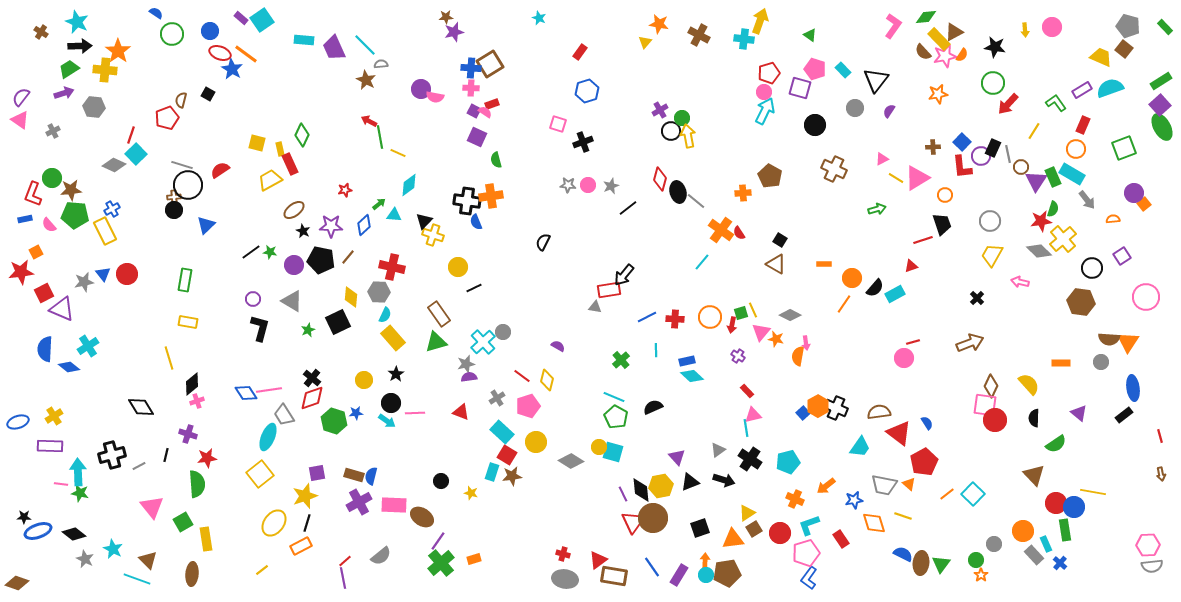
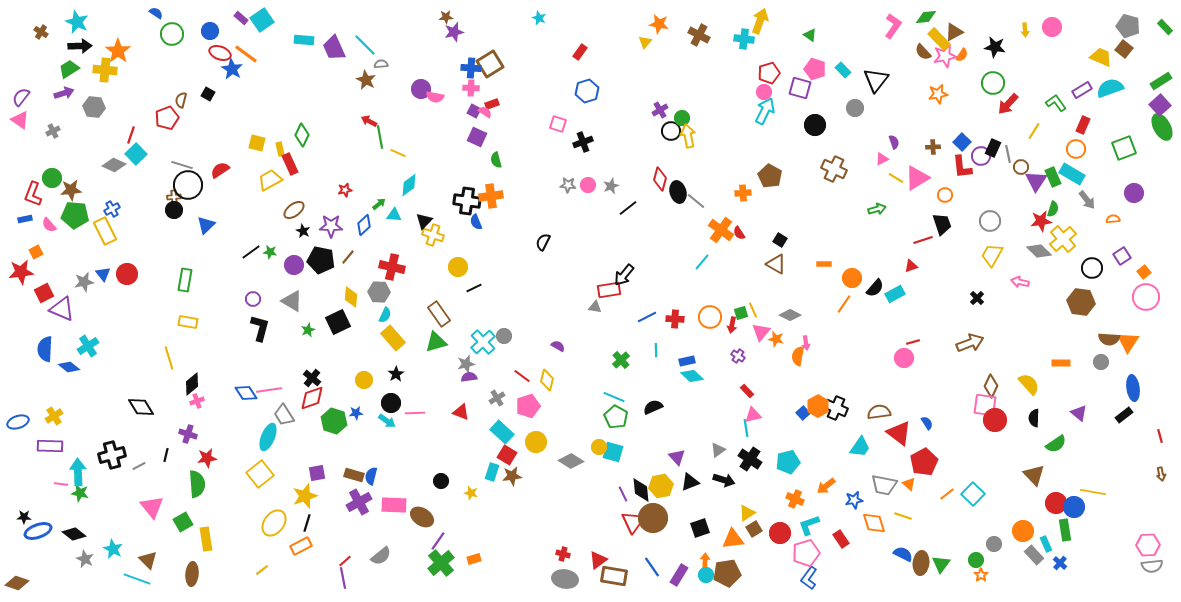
purple semicircle at (889, 111): moved 5 px right, 31 px down; rotated 128 degrees clockwise
orange square at (1144, 204): moved 68 px down
gray circle at (503, 332): moved 1 px right, 4 px down
